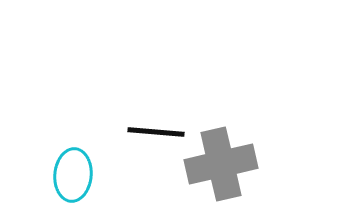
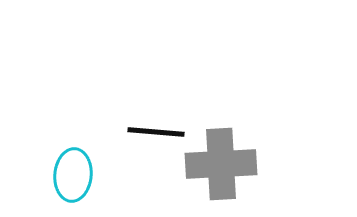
gray cross: rotated 10 degrees clockwise
